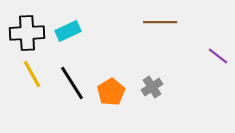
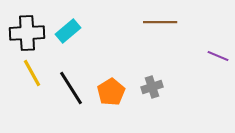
cyan rectangle: rotated 15 degrees counterclockwise
purple line: rotated 15 degrees counterclockwise
yellow line: moved 1 px up
black line: moved 1 px left, 5 px down
gray cross: rotated 15 degrees clockwise
